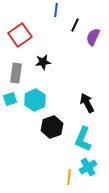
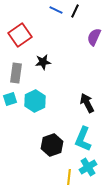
blue line: rotated 72 degrees counterclockwise
black line: moved 14 px up
purple semicircle: moved 1 px right
cyan hexagon: moved 1 px down
black hexagon: moved 18 px down
